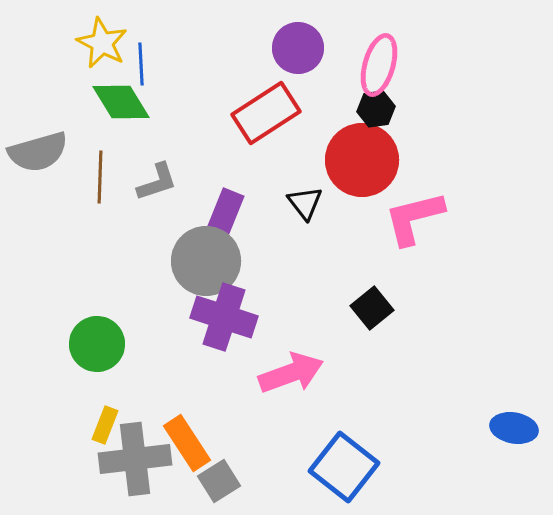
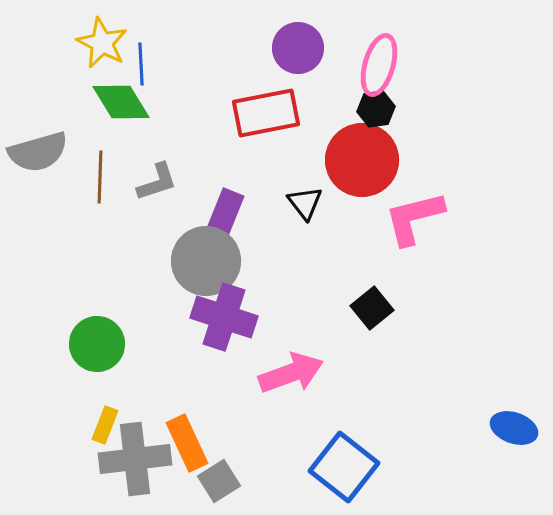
red rectangle: rotated 22 degrees clockwise
blue ellipse: rotated 9 degrees clockwise
orange rectangle: rotated 8 degrees clockwise
